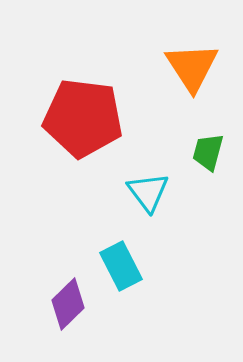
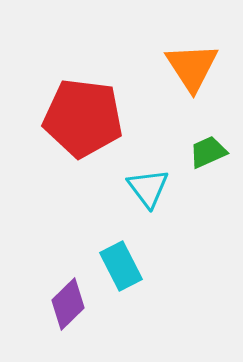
green trapezoid: rotated 51 degrees clockwise
cyan triangle: moved 4 px up
